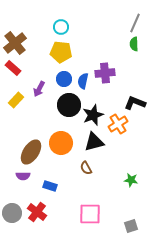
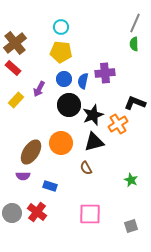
green star: rotated 16 degrees clockwise
